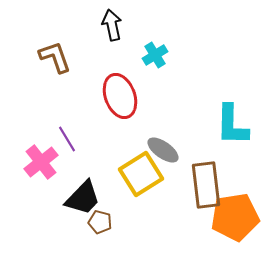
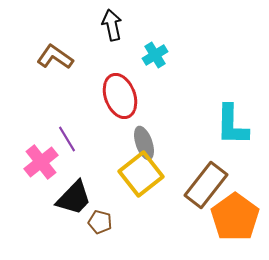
brown L-shape: rotated 36 degrees counterclockwise
gray ellipse: moved 19 px left, 7 px up; rotated 36 degrees clockwise
yellow square: rotated 6 degrees counterclockwise
brown rectangle: rotated 45 degrees clockwise
black trapezoid: moved 9 px left
orange pentagon: rotated 27 degrees counterclockwise
